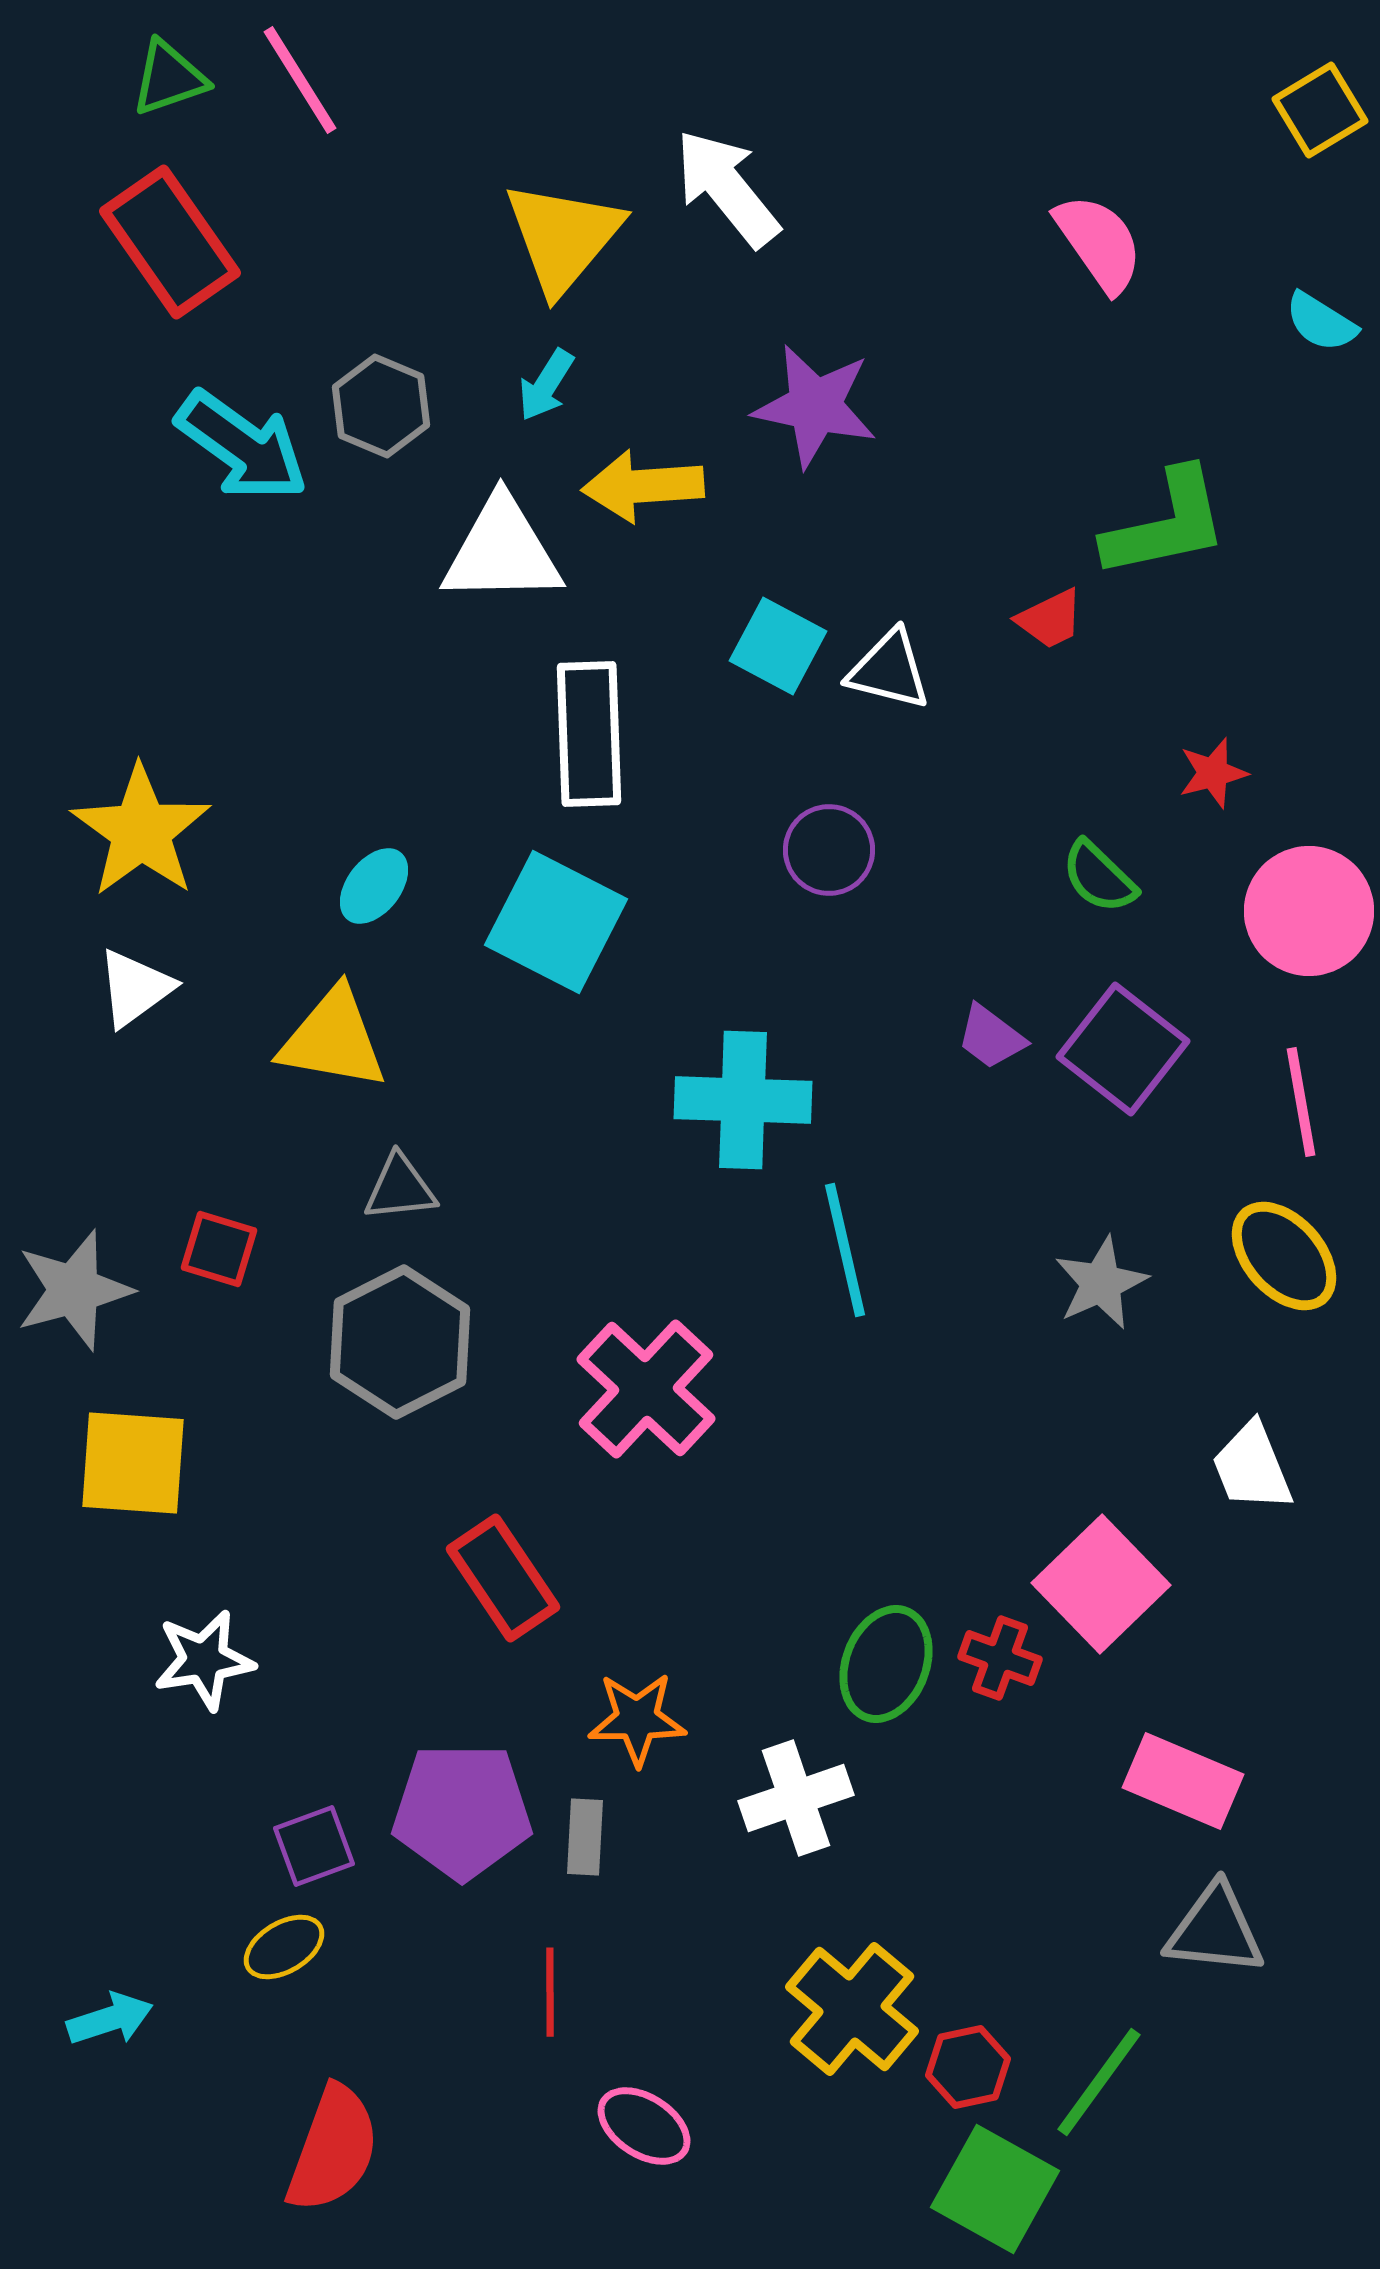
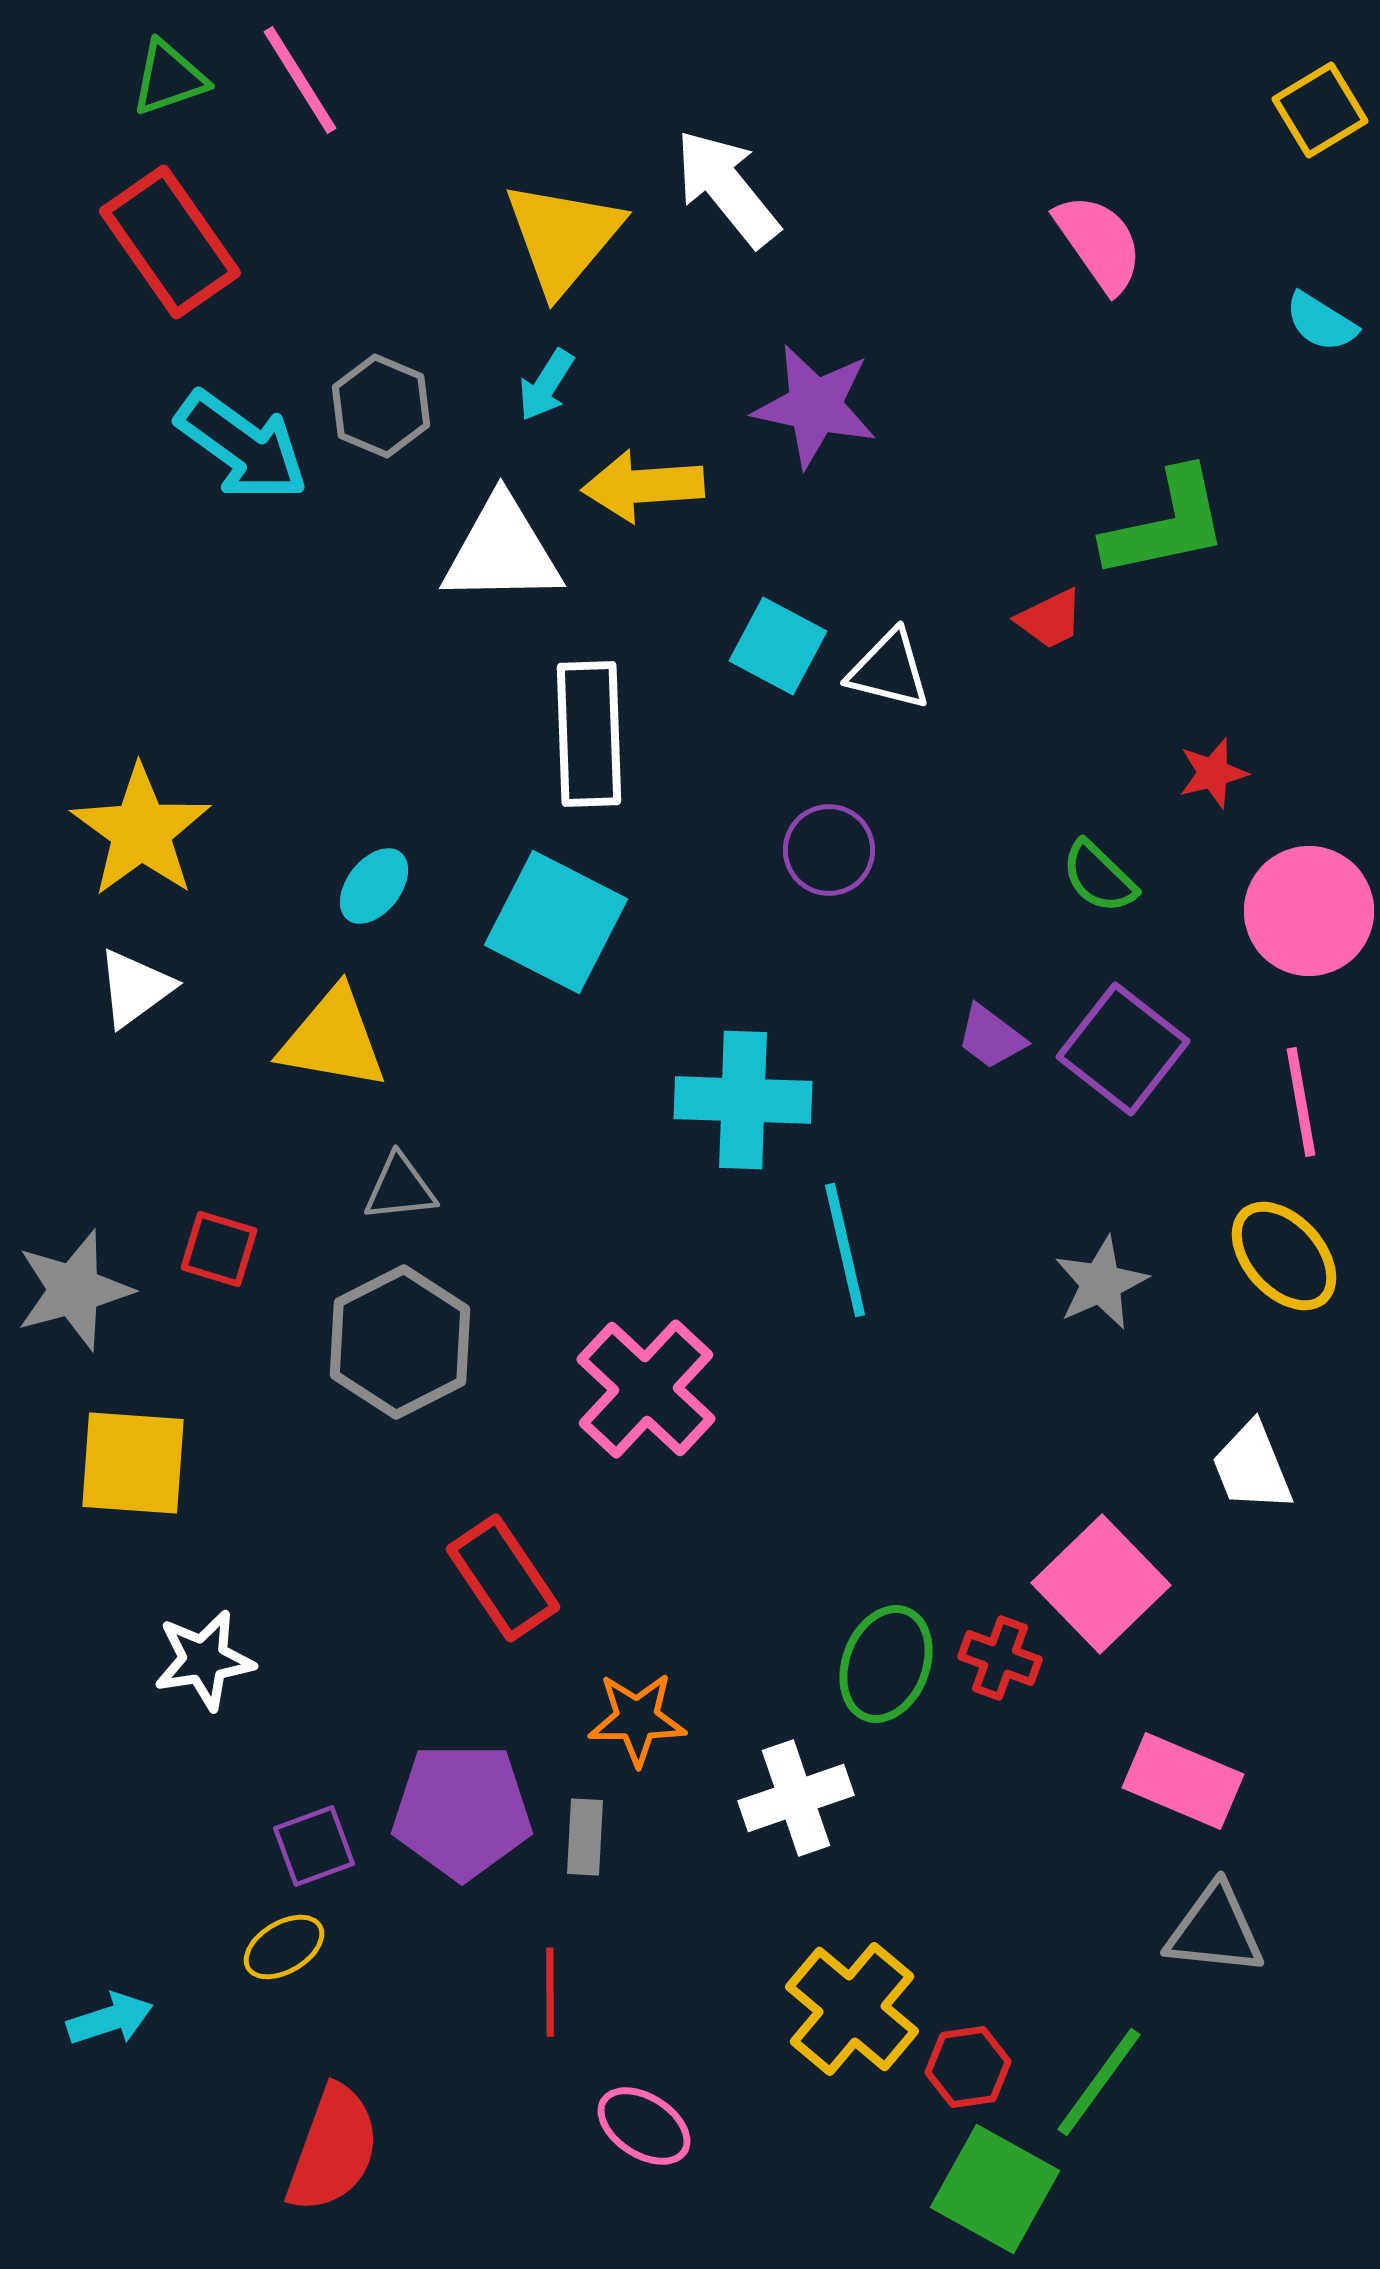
red hexagon at (968, 2067): rotated 4 degrees clockwise
